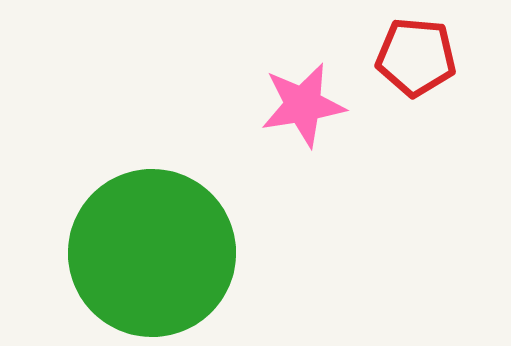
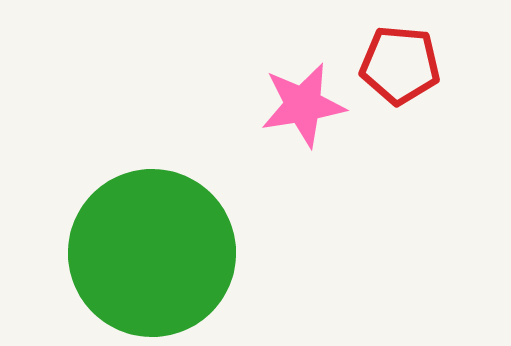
red pentagon: moved 16 px left, 8 px down
